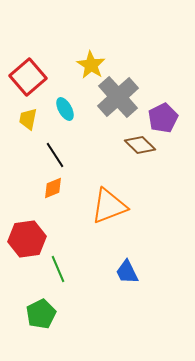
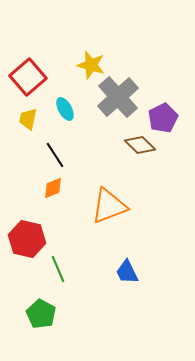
yellow star: rotated 16 degrees counterclockwise
red hexagon: rotated 21 degrees clockwise
green pentagon: rotated 16 degrees counterclockwise
